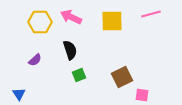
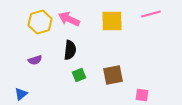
pink arrow: moved 2 px left, 2 px down
yellow hexagon: rotated 15 degrees counterclockwise
black semicircle: rotated 24 degrees clockwise
purple semicircle: rotated 24 degrees clockwise
brown square: moved 9 px left, 2 px up; rotated 15 degrees clockwise
blue triangle: moved 2 px right; rotated 24 degrees clockwise
